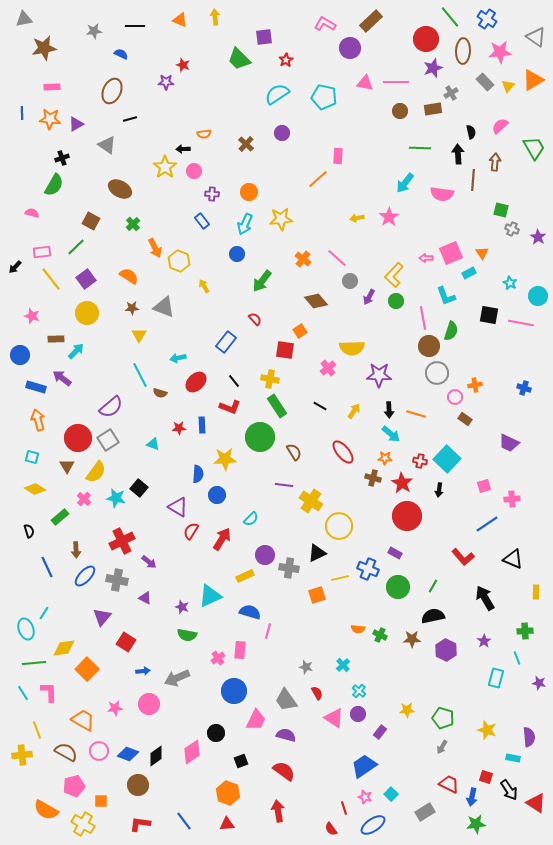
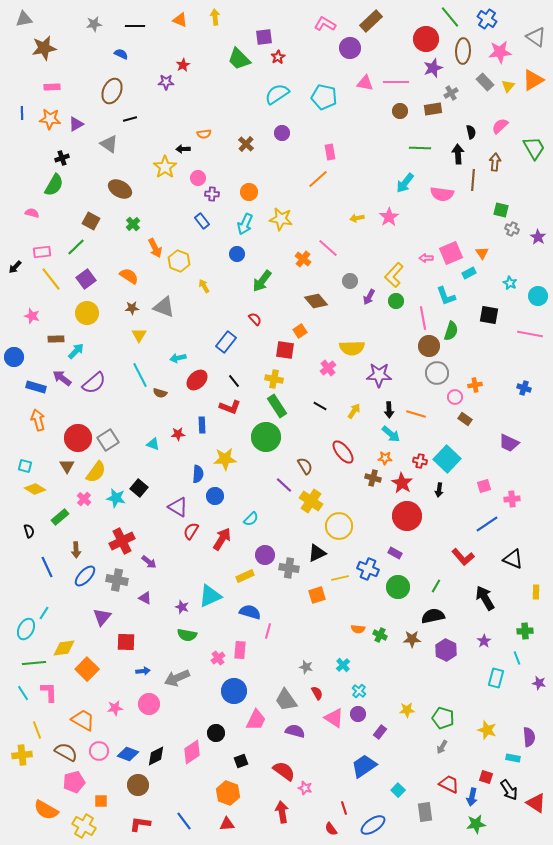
gray star at (94, 31): moved 7 px up
red star at (286, 60): moved 8 px left, 3 px up
red star at (183, 65): rotated 24 degrees clockwise
gray triangle at (107, 145): moved 2 px right, 1 px up
pink rectangle at (338, 156): moved 8 px left, 4 px up; rotated 14 degrees counterclockwise
pink circle at (194, 171): moved 4 px right, 7 px down
yellow star at (281, 219): rotated 15 degrees clockwise
pink line at (337, 258): moved 9 px left, 10 px up
pink line at (521, 323): moved 9 px right, 11 px down
blue circle at (20, 355): moved 6 px left, 2 px down
yellow cross at (270, 379): moved 4 px right
red ellipse at (196, 382): moved 1 px right, 2 px up
purple semicircle at (111, 407): moved 17 px left, 24 px up
red star at (179, 428): moved 1 px left, 6 px down
green circle at (260, 437): moved 6 px right
brown semicircle at (294, 452): moved 11 px right, 14 px down
cyan square at (32, 457): moved 7 px left, 9 px down
purple line at (284, 485): rotated 36 degrees clockwise
blue circle at (217, 495): moved 2 px left, 1 px down
green line at (433, 586): moved 3 px right
cyan ellipse at (26, 629): rotated 45 degrees clockwise
red square at (126, 642): rotated 30 degrees counterclockwise
purple semicircle at (286, 735): moved 9 px right, 4 px up
black diamond at (156, 756): rotated 10 degrees clockwise
pink pentagon at (74, 786): moved 4 px up
cyan square at (391, 794): moved 7 px right, 4 px up
pink star at (365, 797): moved 60 px left, 9 px up
red arrow at (278, 811): moved 4 px right, 1 px down
gray rectangle at (425, 812): rotated 66 degrees counterclockwise
yellow cross at (83, 824): moved 1 px right, 2 px down
